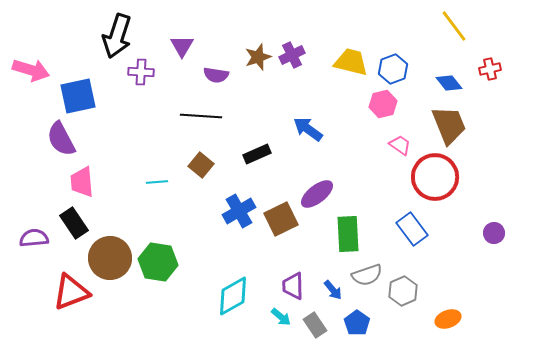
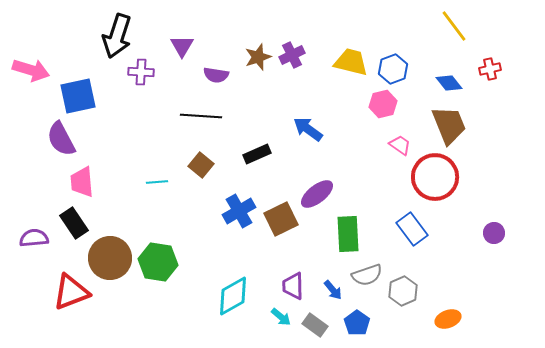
gray rectangle at (315, 325): rotated 20 degrees counterclockwise
